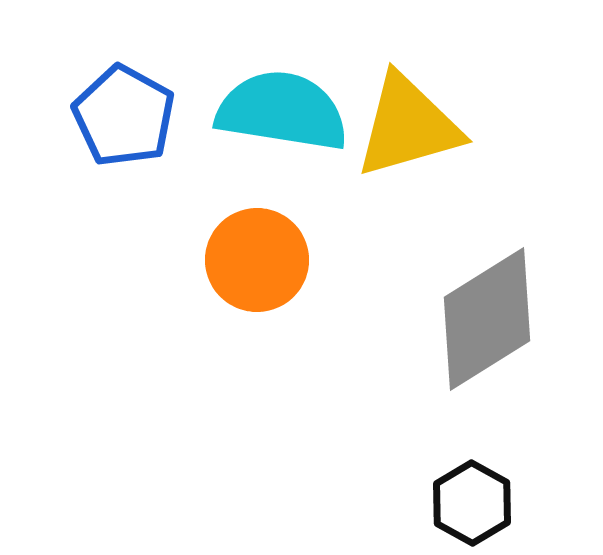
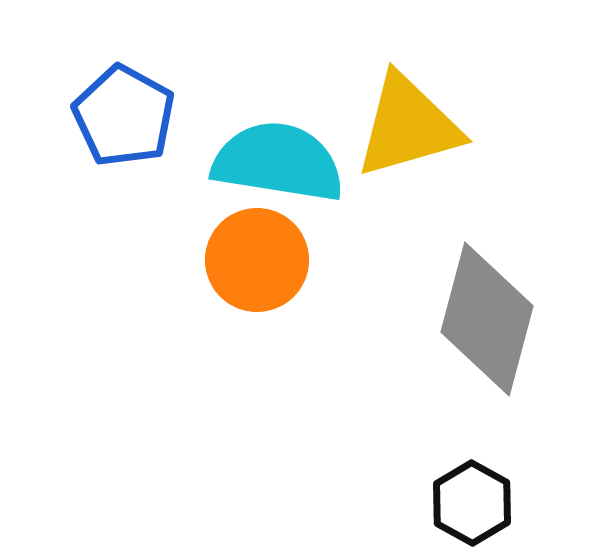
cyan semicircle: moved 4 px left, 51 px down
gray diamond: rotated 43 degrees counterclockwise
